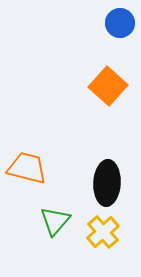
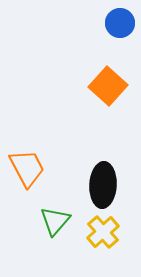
orange trapezoid: rotated 48 degrees clockwise
black ellipse: moved 4 px left, 2 px down
